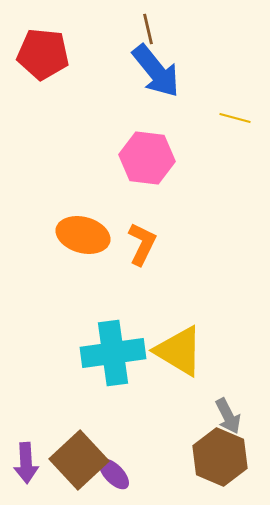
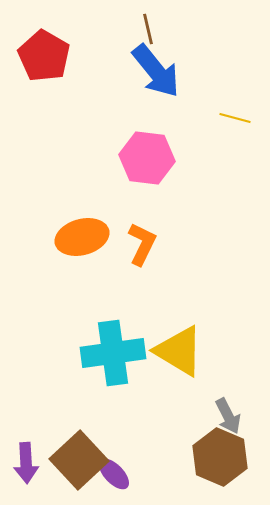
red pentagon: moved 1 px right, 2 px down; rotated 24 degrees clockwise
orange ellipse: moved 1 px left, 2 px down; rotated 30 degrees counterclockwise
